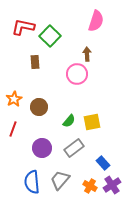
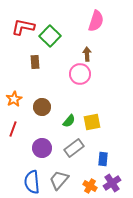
pink circle: moved 3 px right
brown circle: moved 3 px right
blue rectangle: moved 4 px up; rotated 48 degrees clockwise
gray trapezoid: moved 1 px left
purple cross: moved 2 px up
